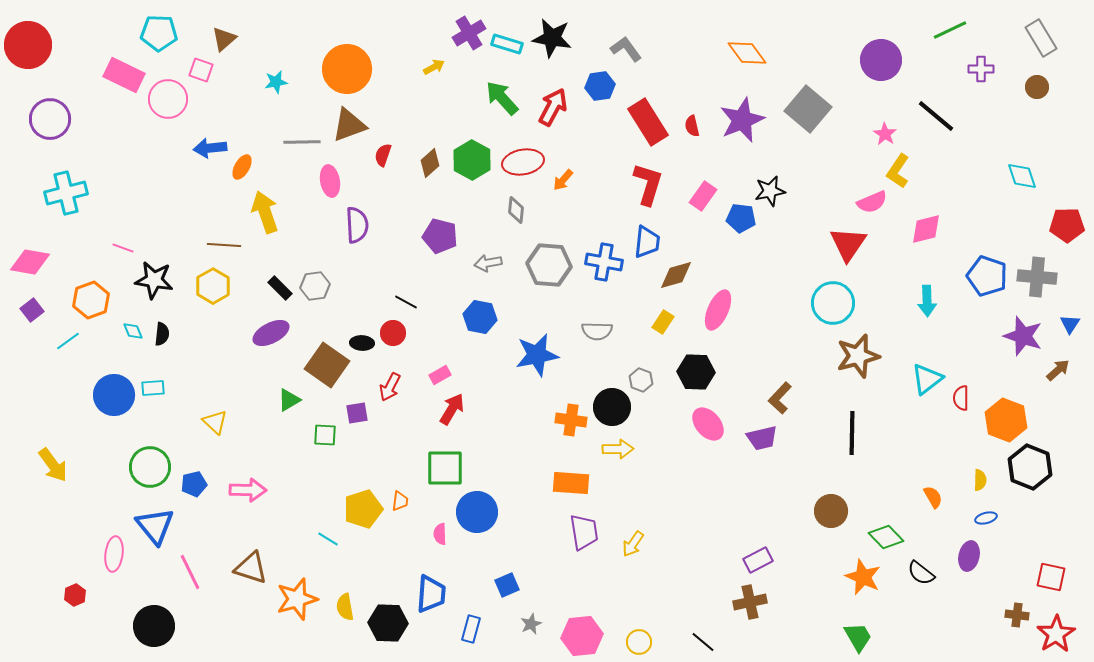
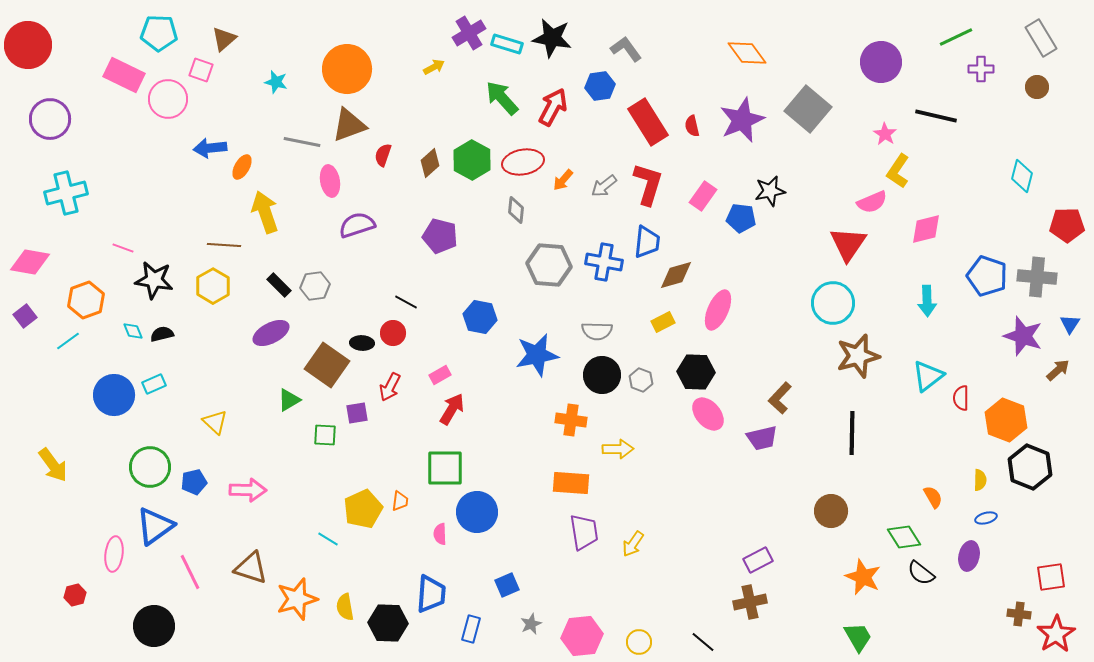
green line at (950, 30): moved 6 px right, 7 px down
purple circle at (881, 60): moved 2 px down
cyan star at (276, 82): rotated 25 degrees clockwise
black line at (936, 116): rotated 27 degrees counterclockwise
gray line at (302, 142): rotated 12 degrees clockwise
cyan diamond at (1022, 176): rotated 32 degrees clockwise
purple semicircle at (357, 225): rotated 105 degrees counterclockwise
gray arrow at (488, 263): moved 116 px right, 77 px up; rotated 28 degrees counterclockwise
black rectangle at (280, 288): moved 1 px left, 3 px up
orange hexagon at (91, 300): moved 5 px left
purple square at (32, 310): moved 7 px left, 6 px down
yellow rectangle at (663, 322): rotated 30 degrees clockwise
black semicircle at (162, 334): rotated 110 degrees counterclockwise
cyan triangle at (927, 379): moved 1 px right, 3 px up
cyan rectangle at (153, 388): moved 1 px right, 4 px up; rotated 20 degrees counterclockwise
black circle at (612, 407): moved 10 px left, 32 px up
pink ellipse at (708, 424): moved 10 px up
blue pentagon at (194, 484): moved 2 px up
yellow pentagon at (363, 509): rotated 6 degrees counterclockwise
blue triangle at (155, 526): rotated 33 degrees clockwise
green diamond at (886, 537): moved 18 px right; rotated 12 degrees clockwise
red square at (1051, 577): rotated 20 degrees counterclockwise
red hexagon at (75, 595): rotated 10 degrees clockwise
brown cross at (1017, 615): moved 2 px right, 1 px up
